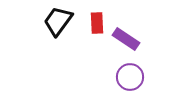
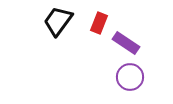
red rectangle: moved 2 px right; rotated 25 degrees clockwise
purple rectangle: moved 4 px down
